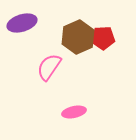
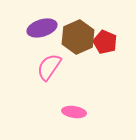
purple ellipse: moved 20 px right, 5 px down
red pentagon: moved 2 px right, 4 px down; rotated 25 degrees clockwise
pink ellipse: rotated 20 degrees clockwise
